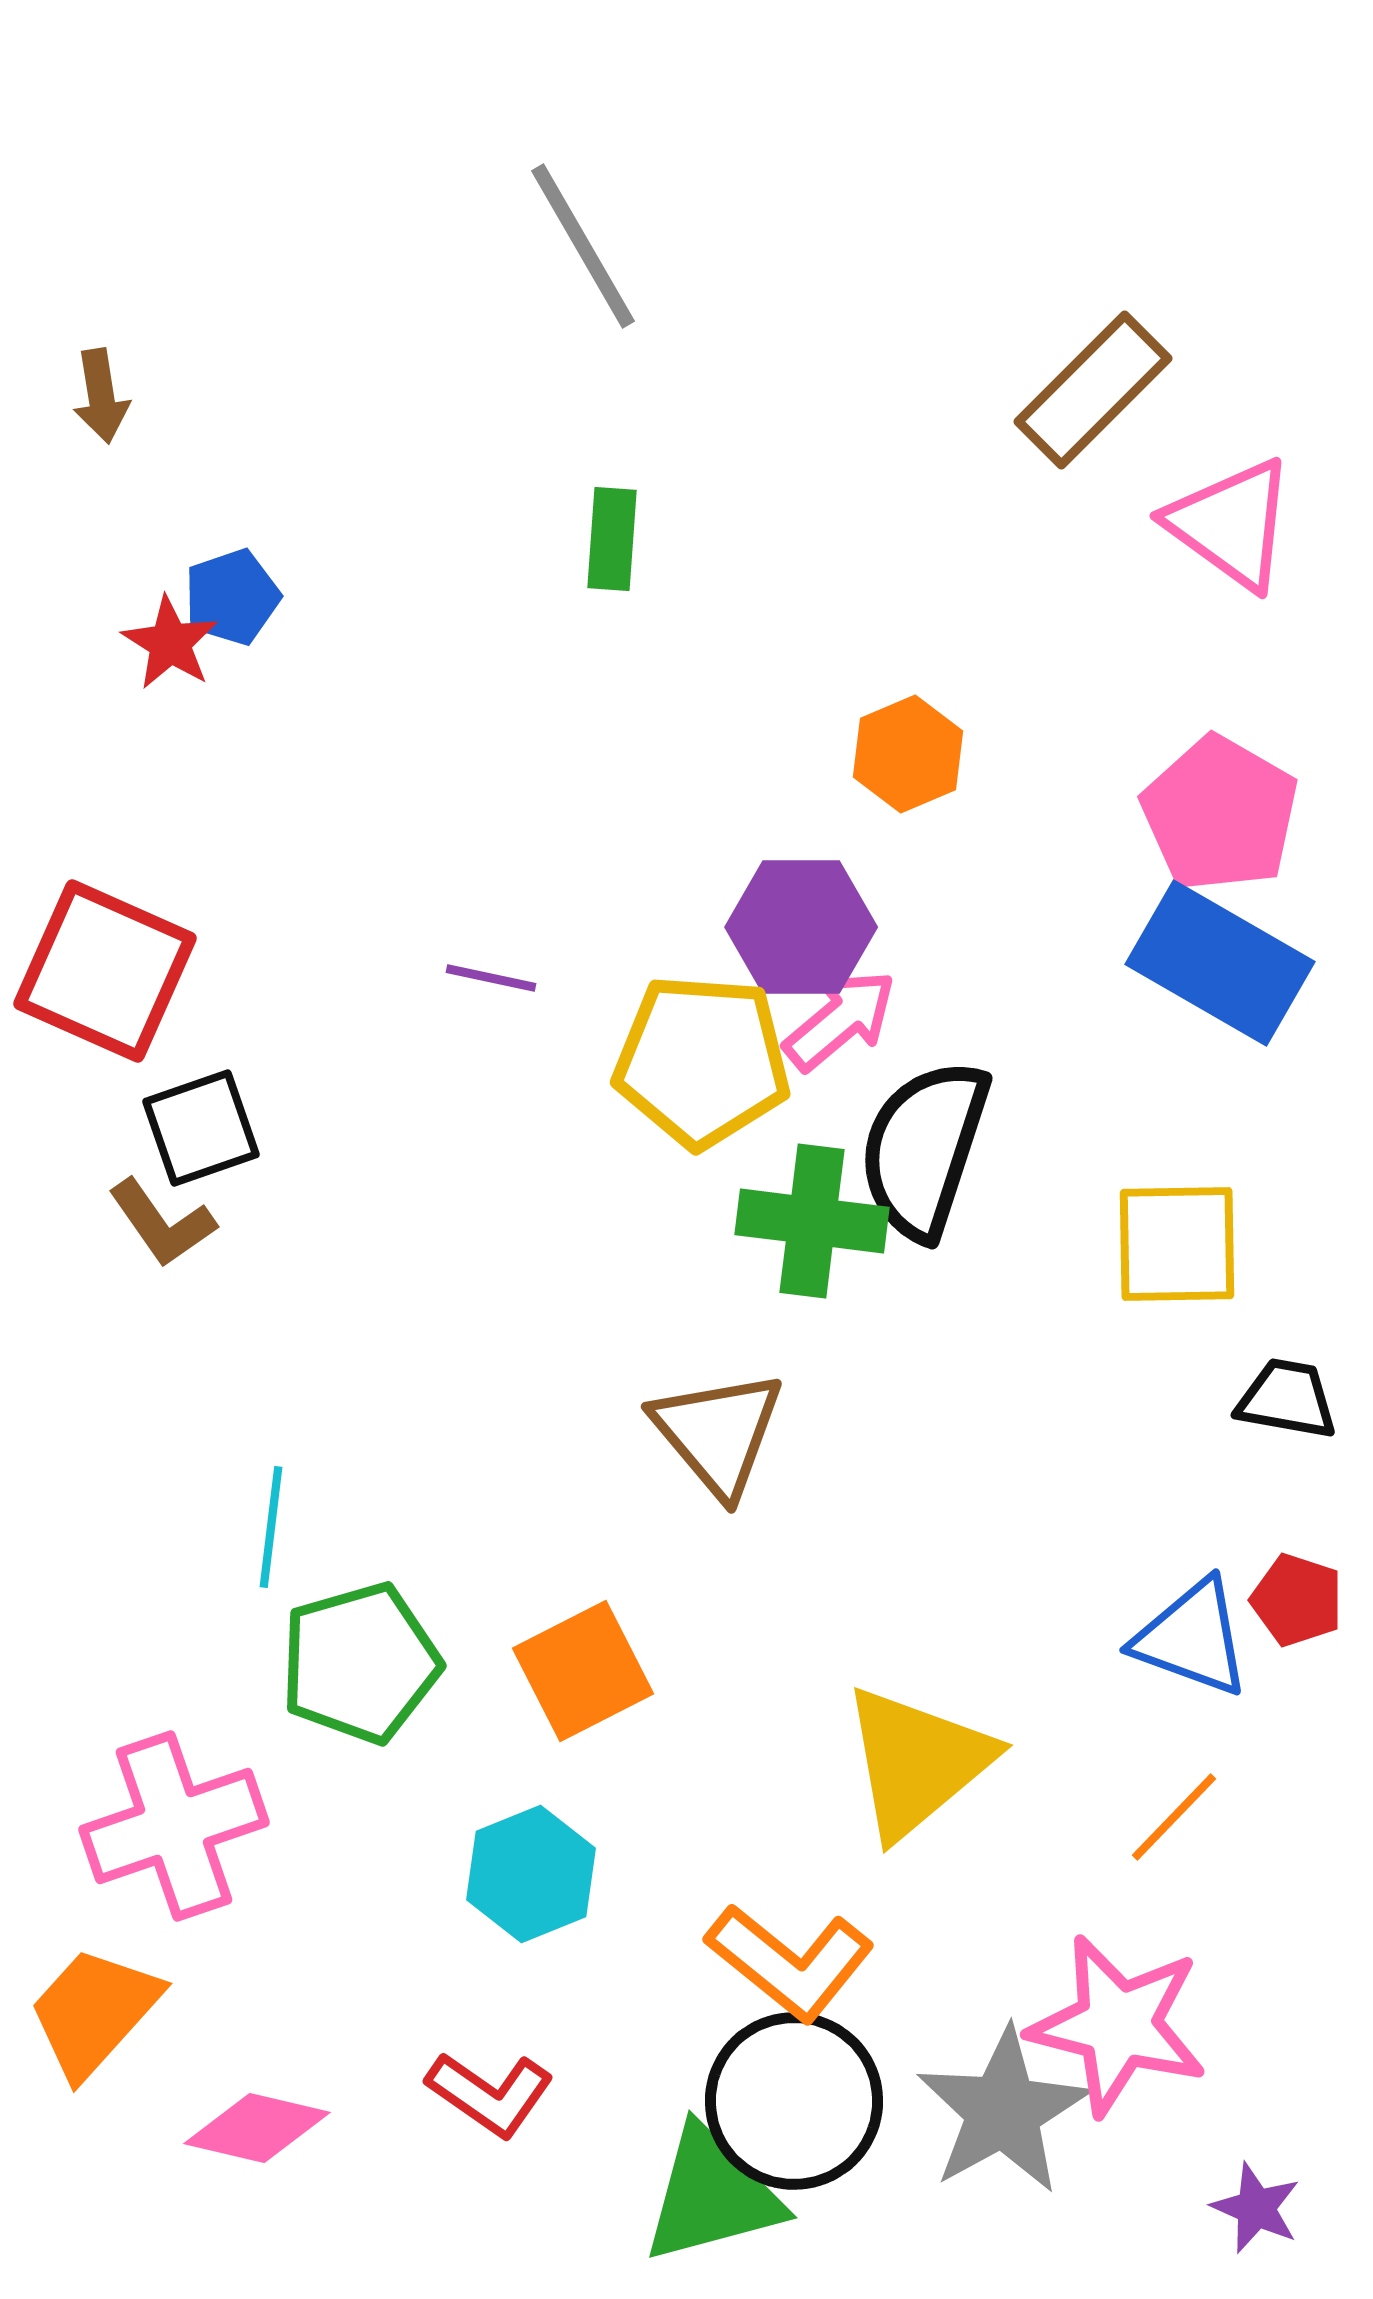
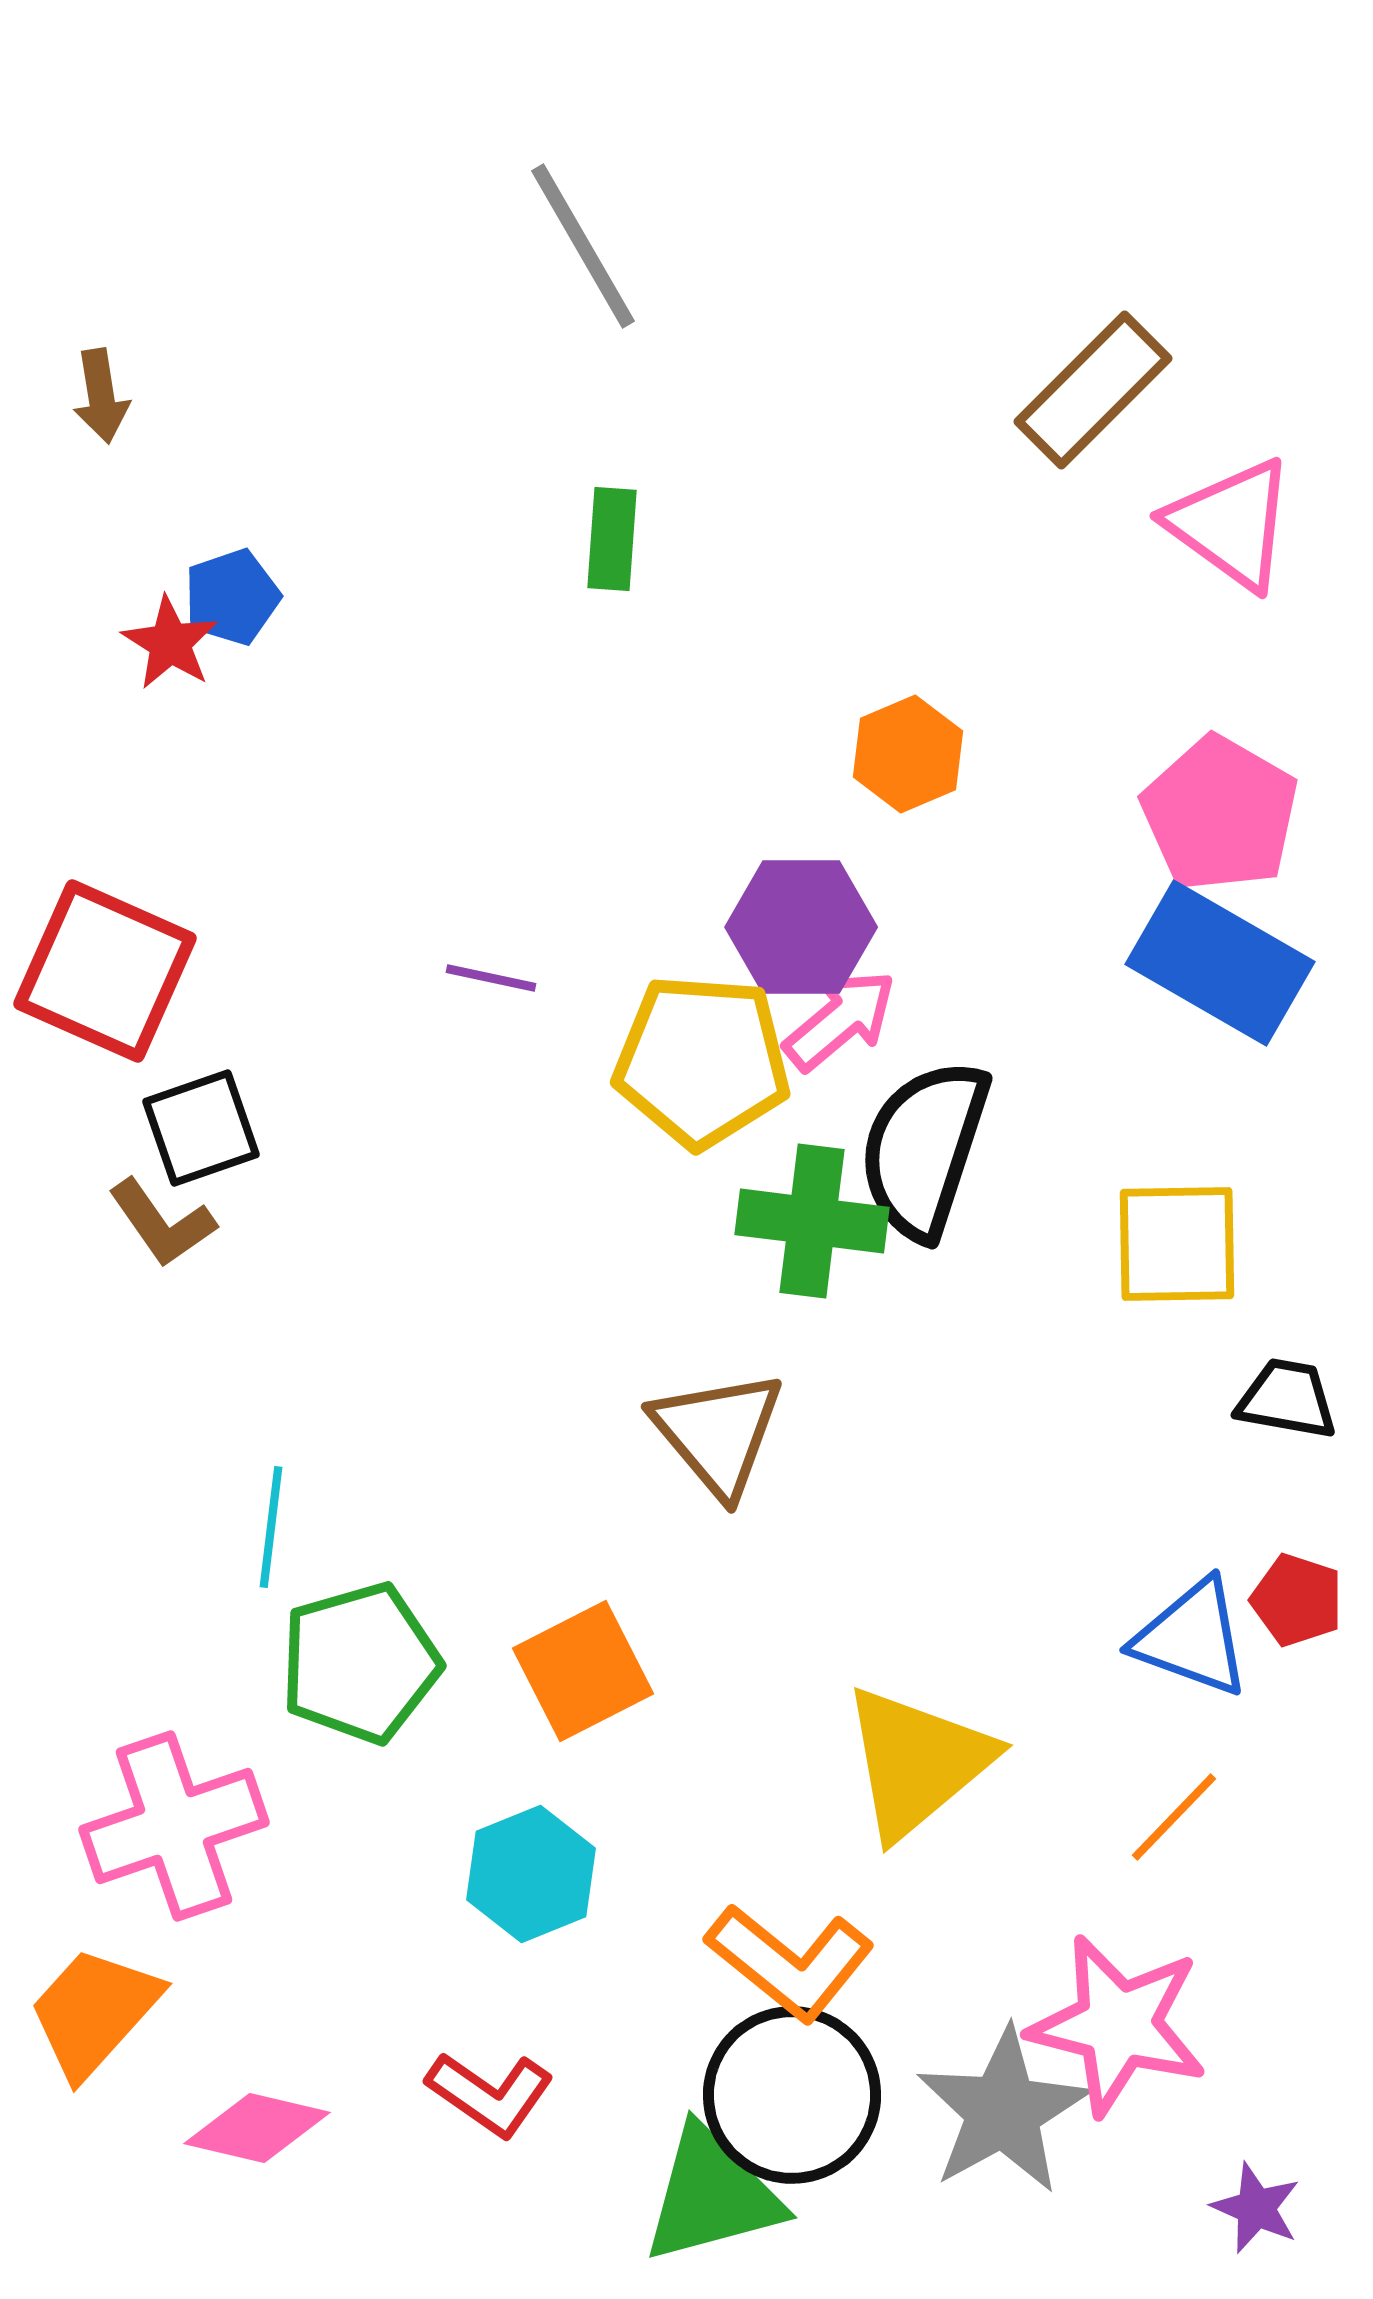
black circle: moved 2 px left, 6 px up
